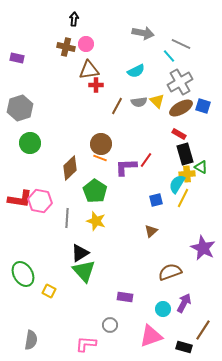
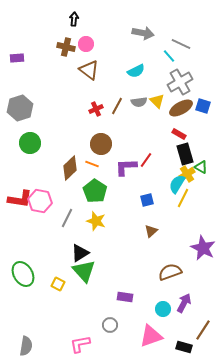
purple rectangle at (17, 58): rotated 16 degrees counterclockwise
brown triangle at (89, 70): rotated 45 degrees clockwise
red cross at (96, 85): moved 24 px down; rotated 24 degrees counterclockwise
orange line at (100, 158): moved 8 px left, 6 px down
yellow cross at (187, 174): rotated 28 degrees counterclockwise
blue square at (156, 200): moved 9 px left
gray line at (67, 218): rotated 24 degrees clockwise
yellow square at (49, 291): moved 9 px right, 7 px up
gray semicircle at (31, 340): moved 5 px left, 6 px down
pink L-shape at (86, 344): moved 6 px left; rotated 15 degrees counterclockwise
